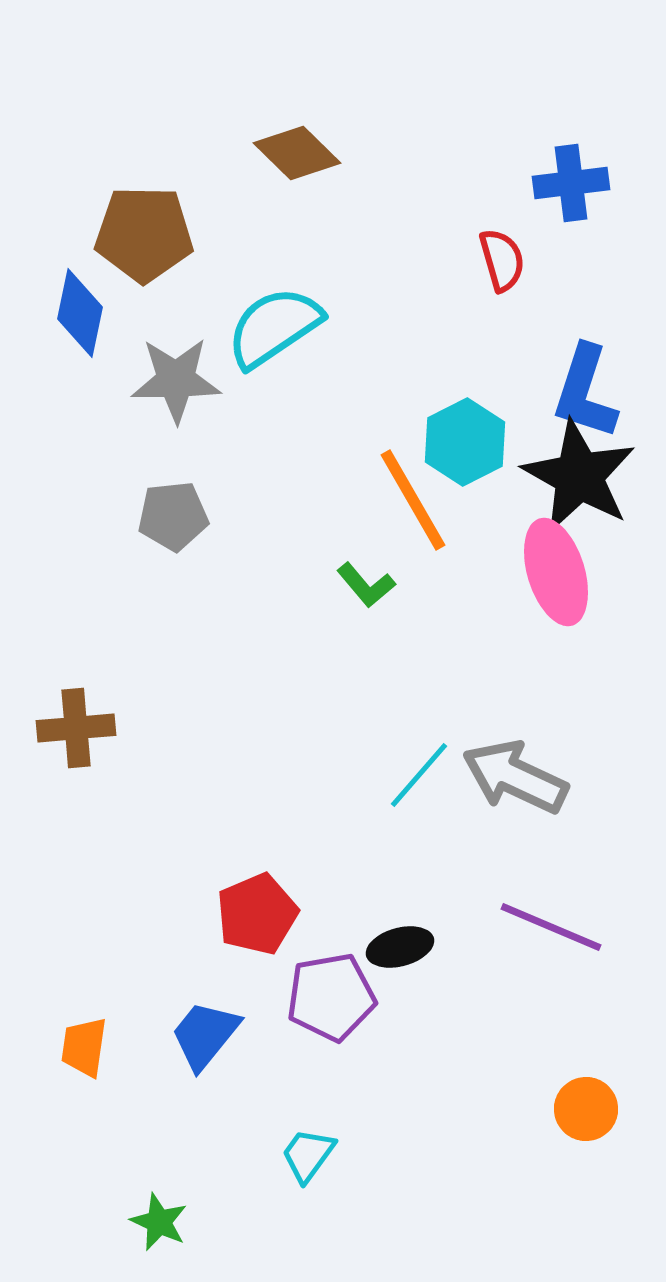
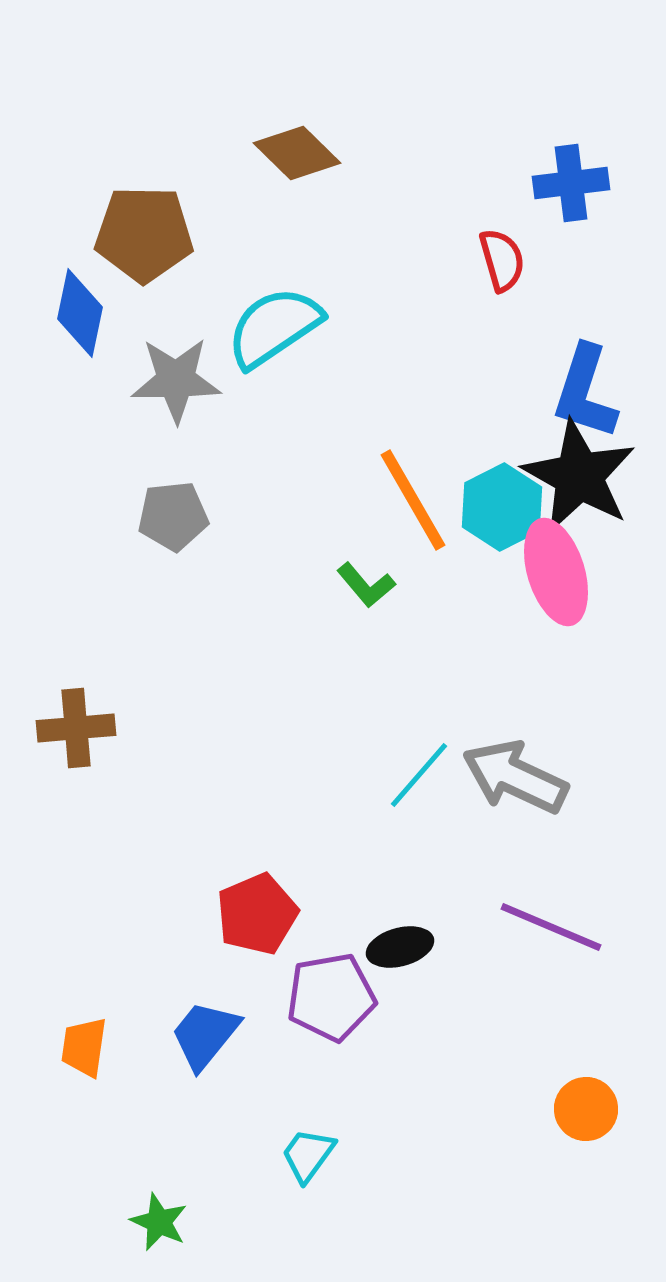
cyan hexagon: moved 37 px right, 65 px down
